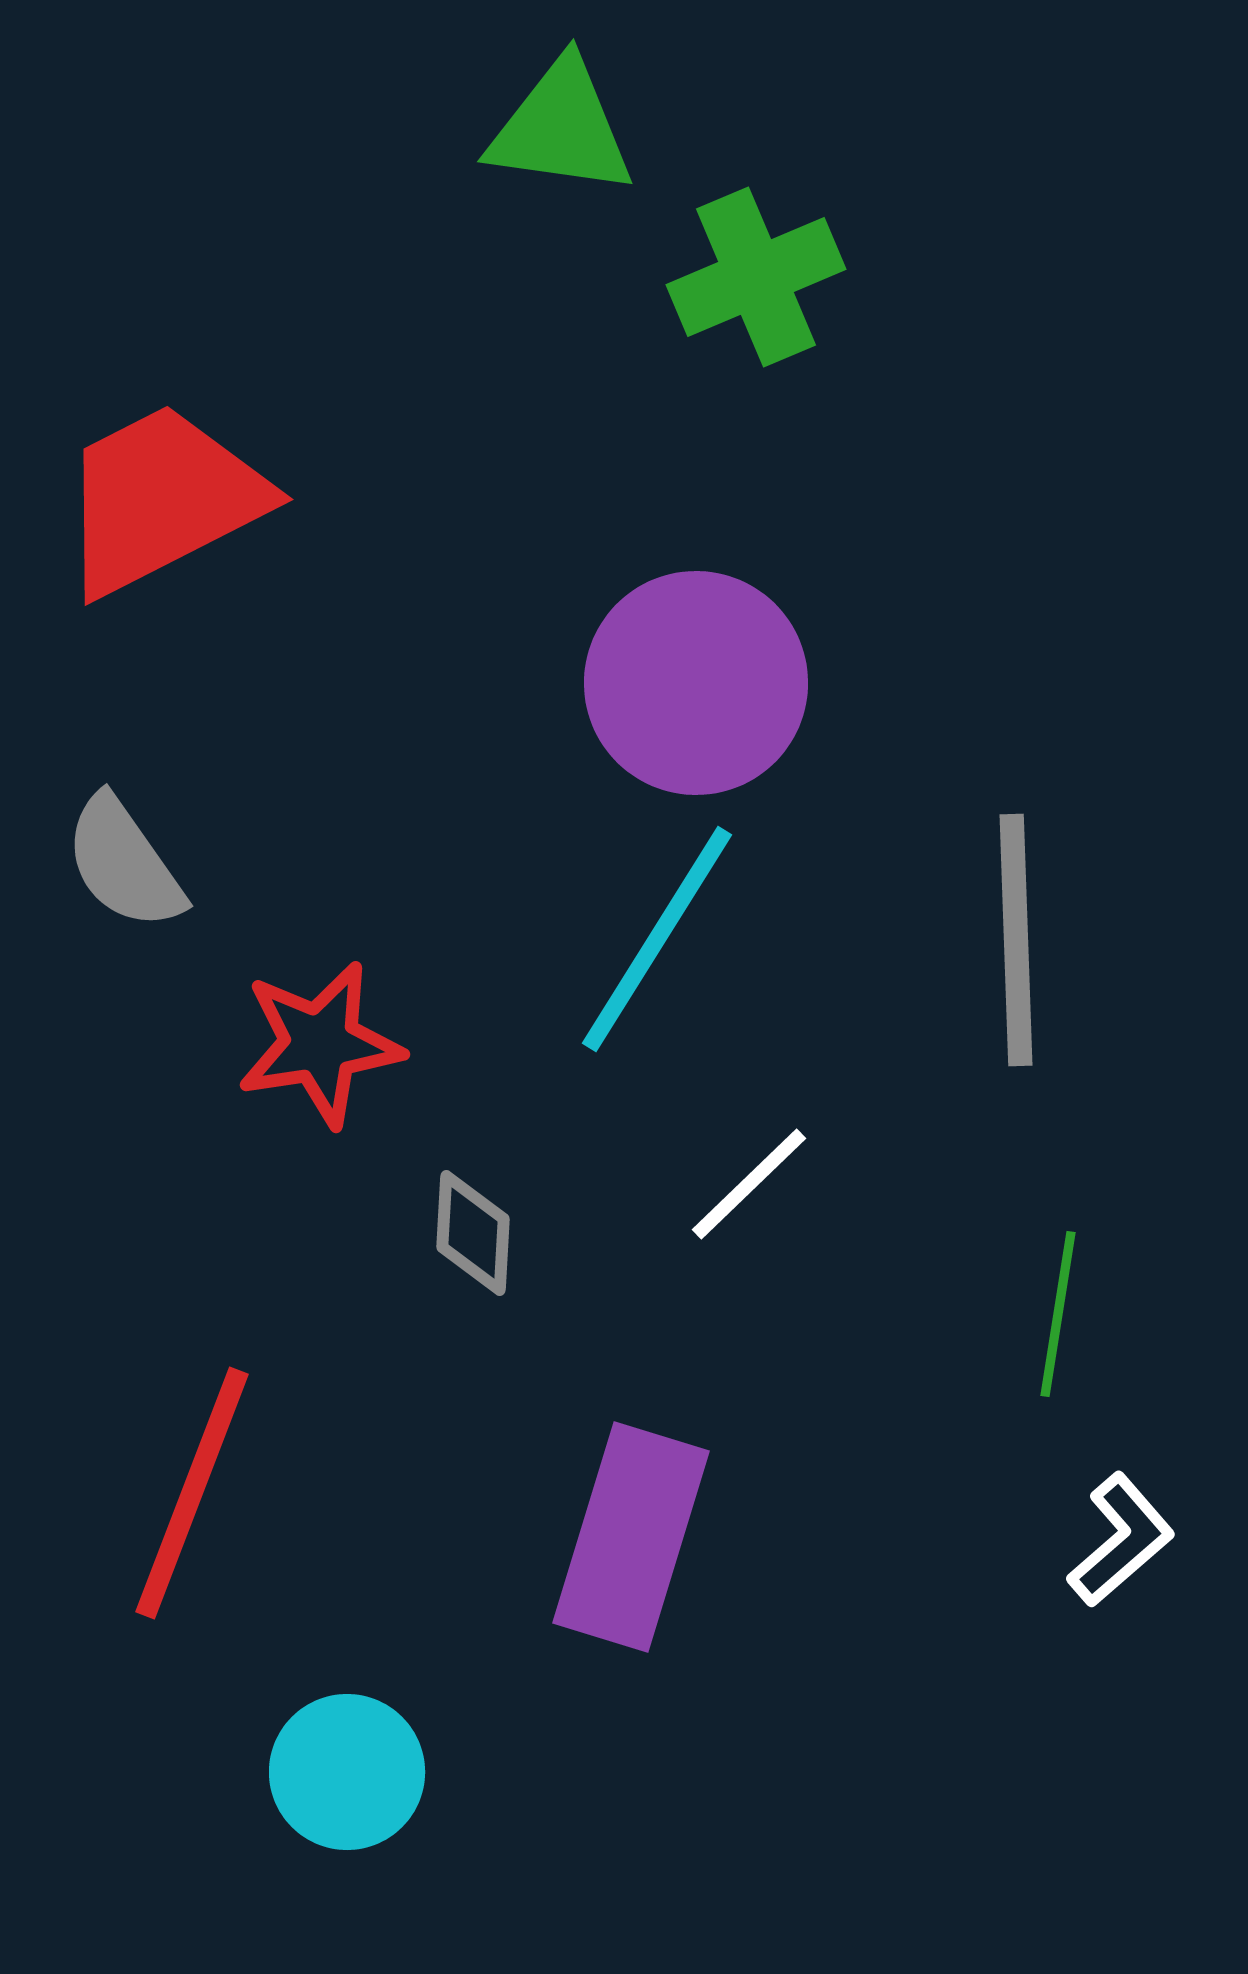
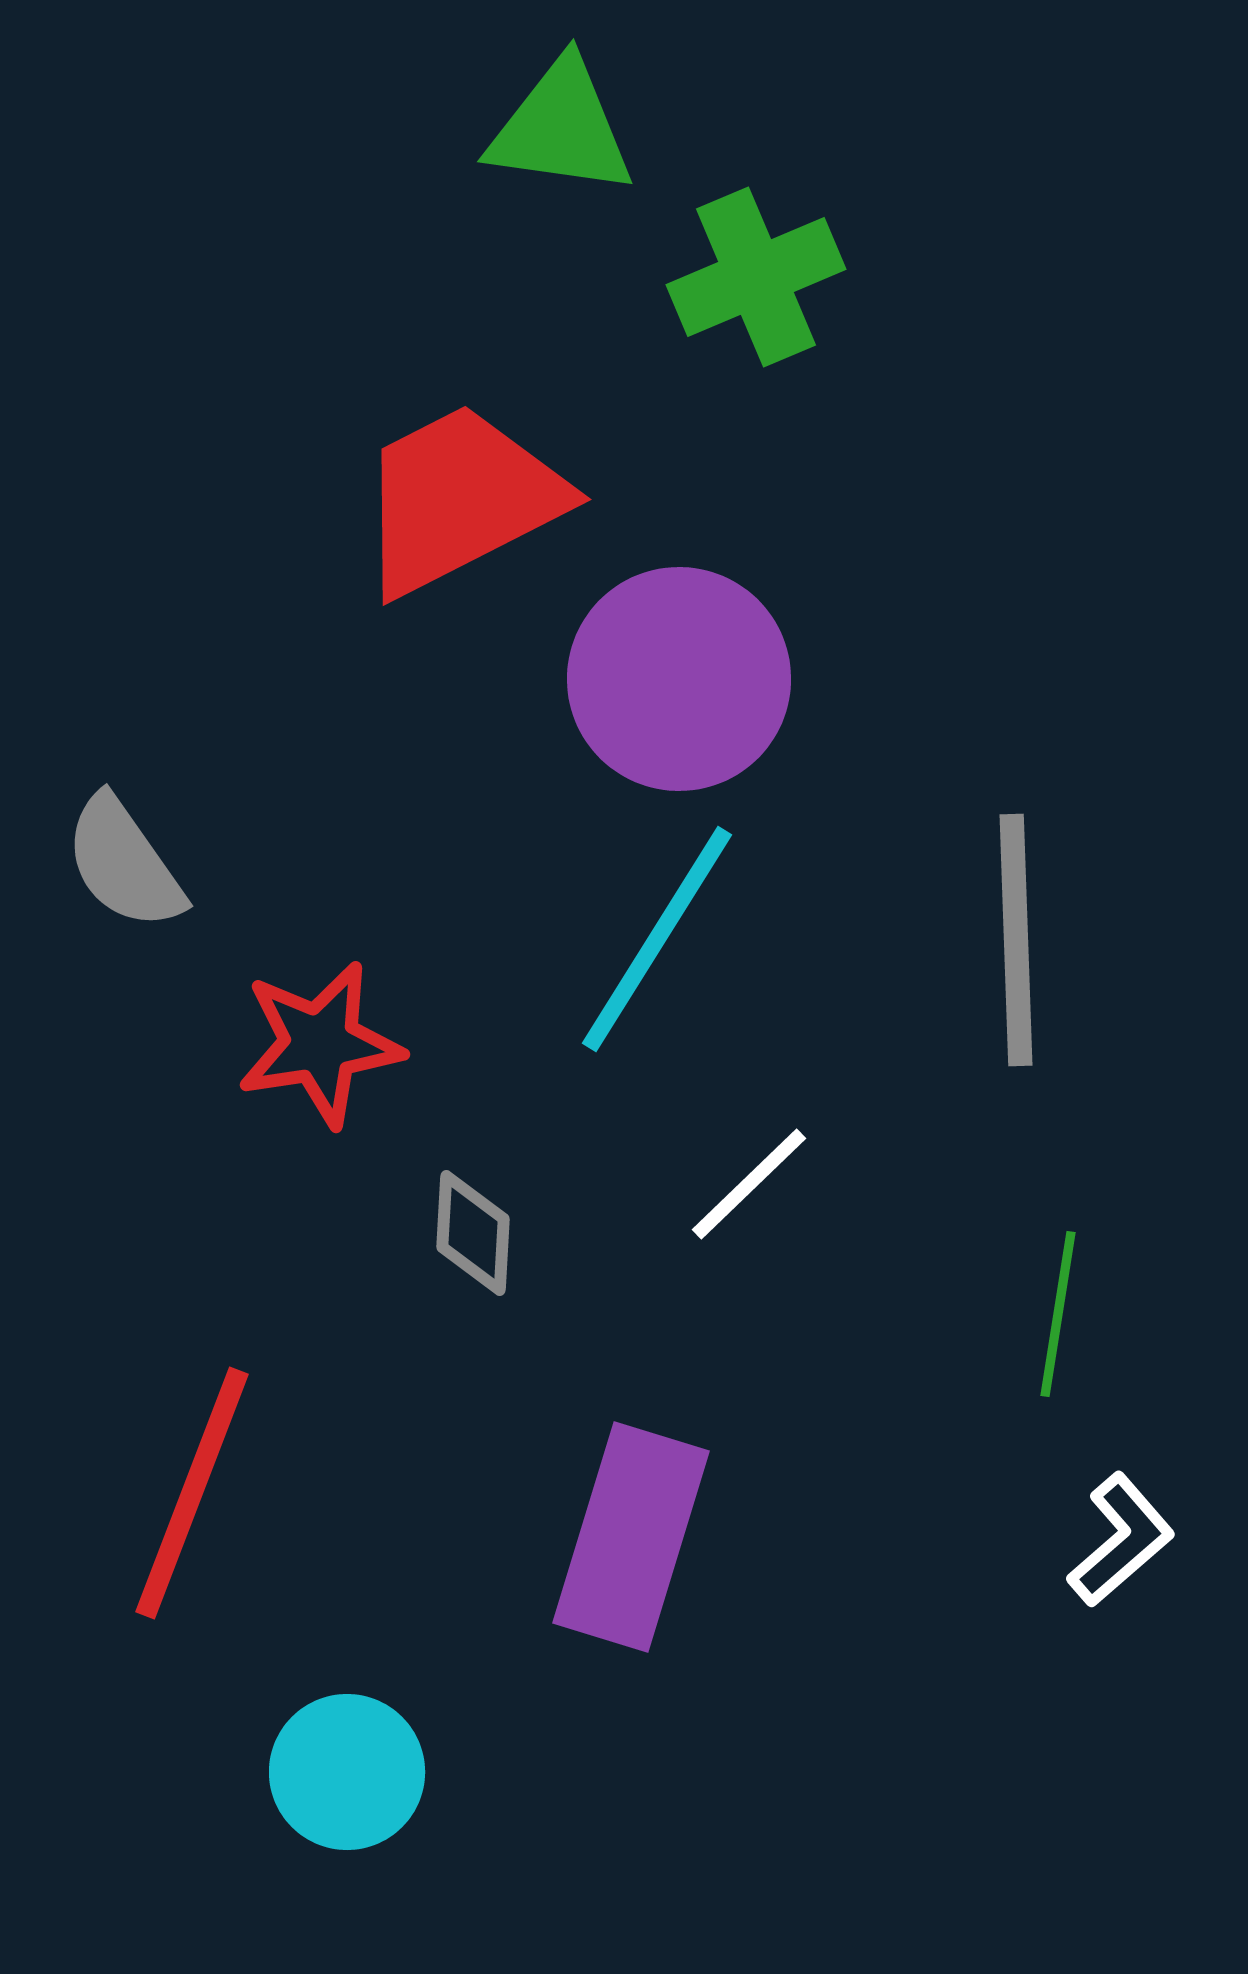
red trapezoid: moved 298 px right
purple circle: moved 17 px left, 4 px up
